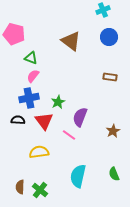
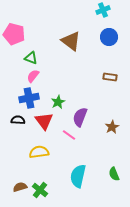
brown star: moved 1 px left, 4 px up
brown semicircle: rotated 72 degrees clockwise
